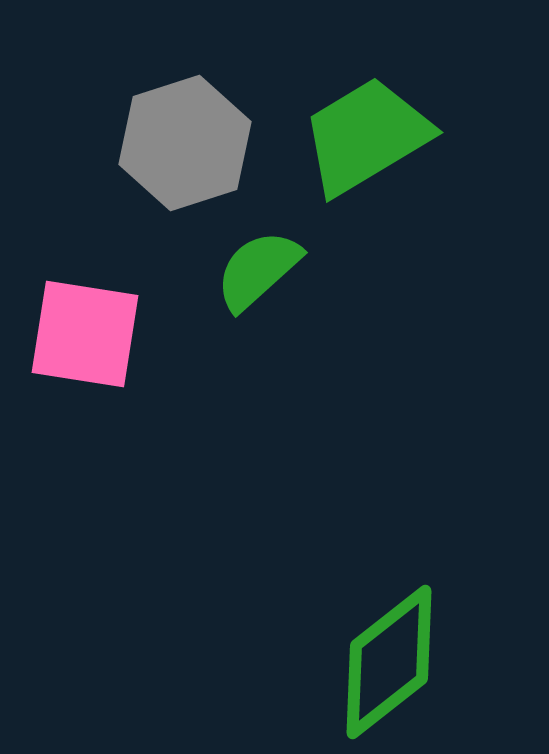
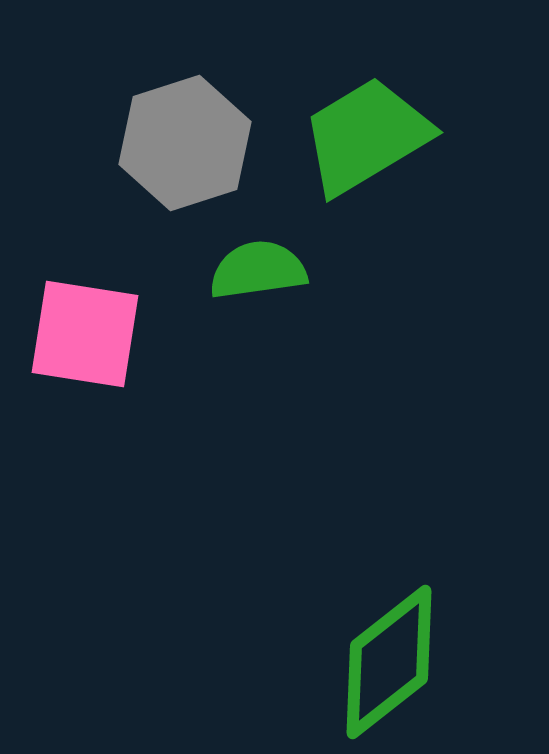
green semicircle: rotated 34 degrees clockwise
